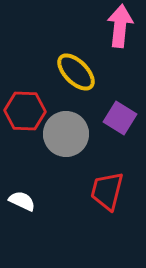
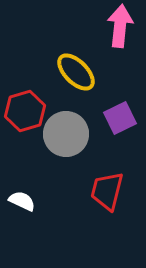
red hexagon: rotated 18 degrees counterclockwise
purple square: rotated 32 degrees clockwise
